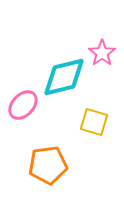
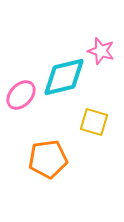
pink star: moved 1 px left, 2 px up; rotated 20 degrees counterclockwise
pink ellipse: moved 2 px left, 10 px up
orange pentagon: moved 6 px up
